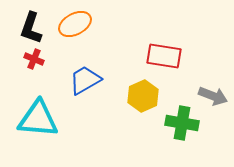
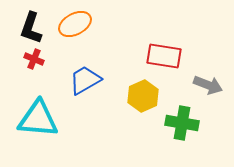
gray arrow: moved 5 px left, 11 px up
